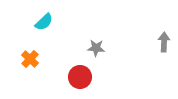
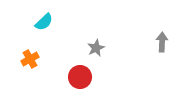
gray arrow: moved 2 px left
gray star: rotated 30 degrees counterclockwise
orange cross: rotated 18 degrees clockwise
